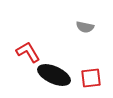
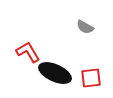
gray semicircle: rotated 18 degrees clockwise
black ellipse: moved 1 px right, 2 px up
